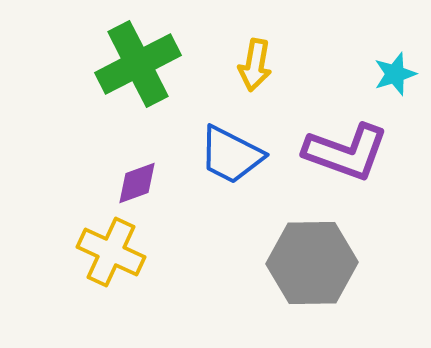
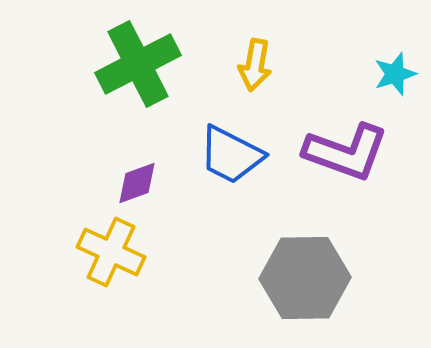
gray hexagon: moved 7 px left, 15 px down
